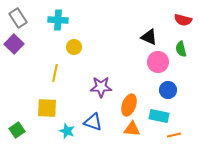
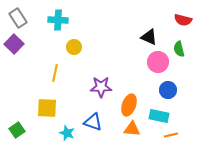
green semicircle: moved 2 px left
cyan star: moved 2 px down
orange line: moved 3 px left
